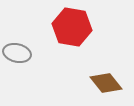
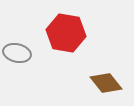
red hexagon: moved 6 px left, 6 px down
